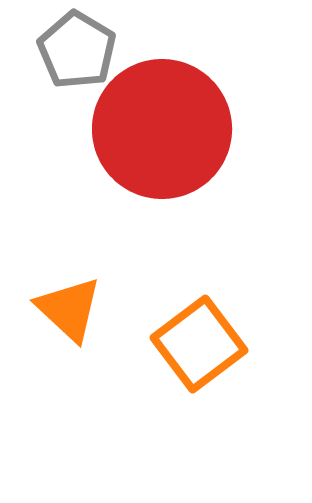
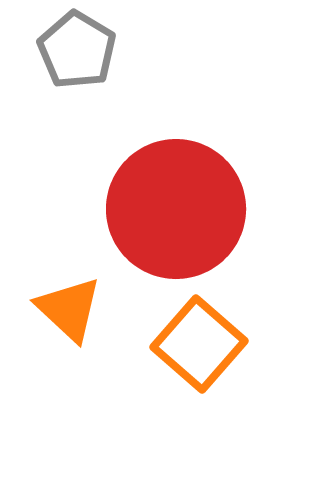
red circle: moved 14 px right, 80 px down
orange square: rotated 12 degrees counterclockwise
